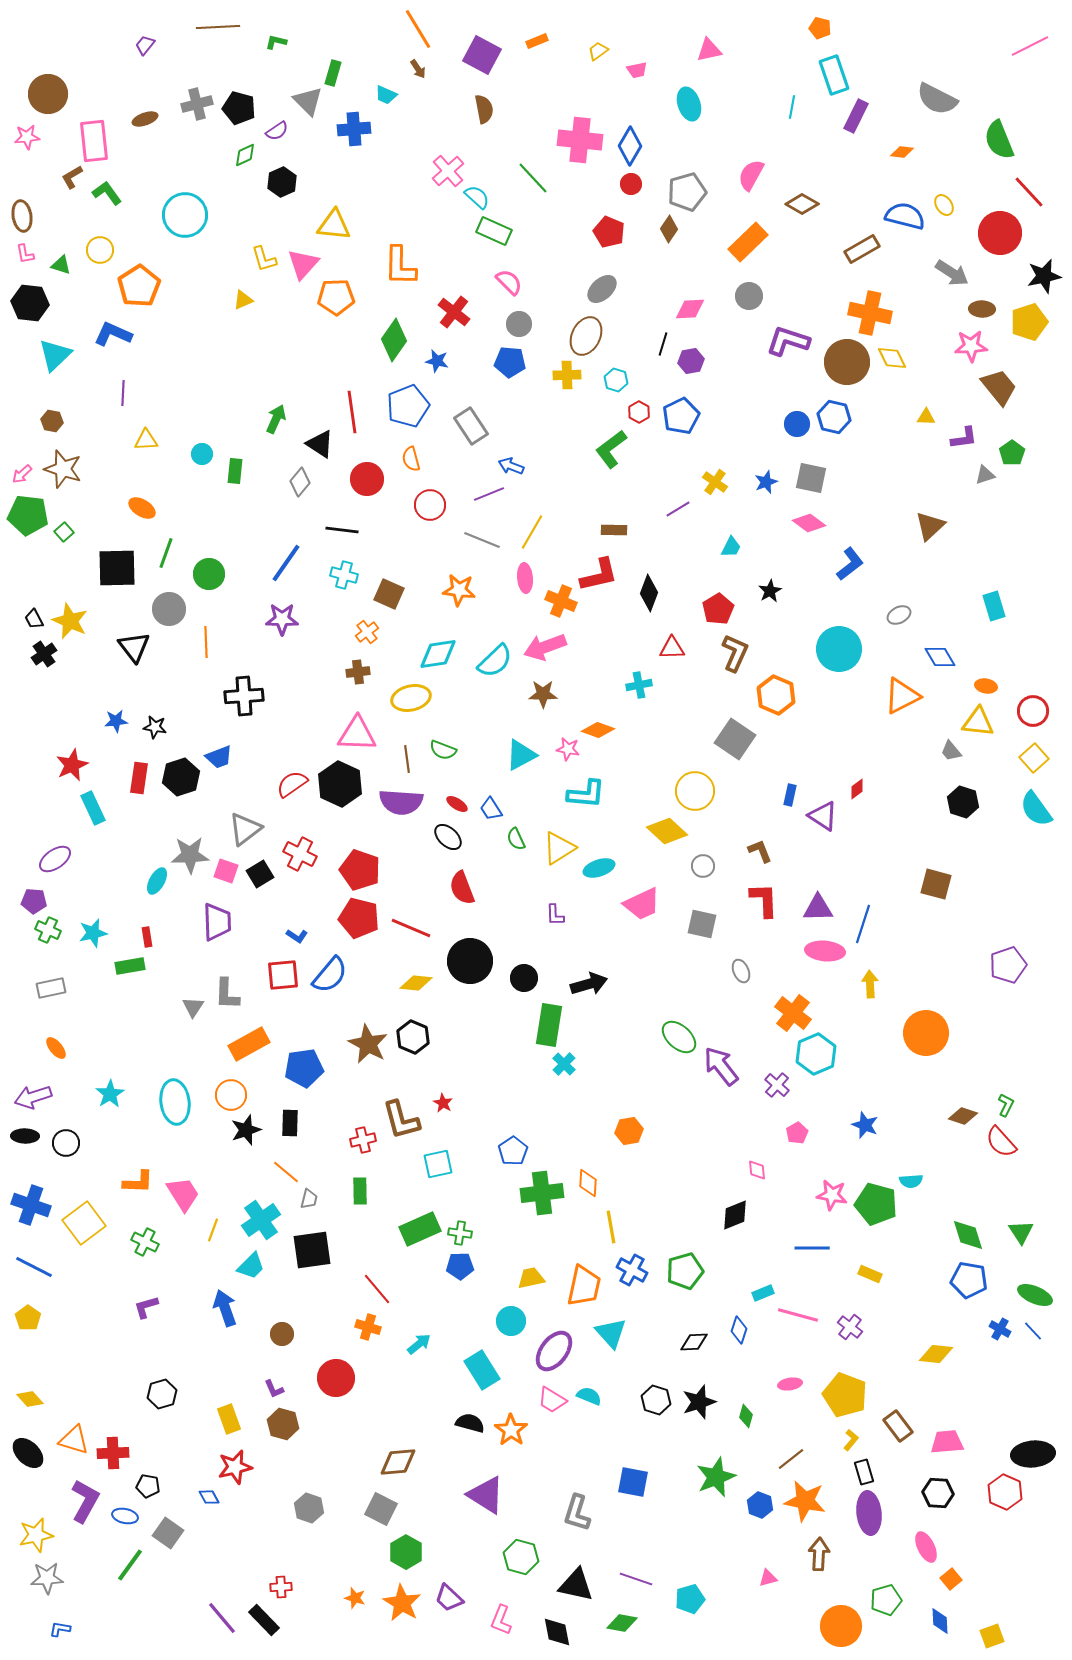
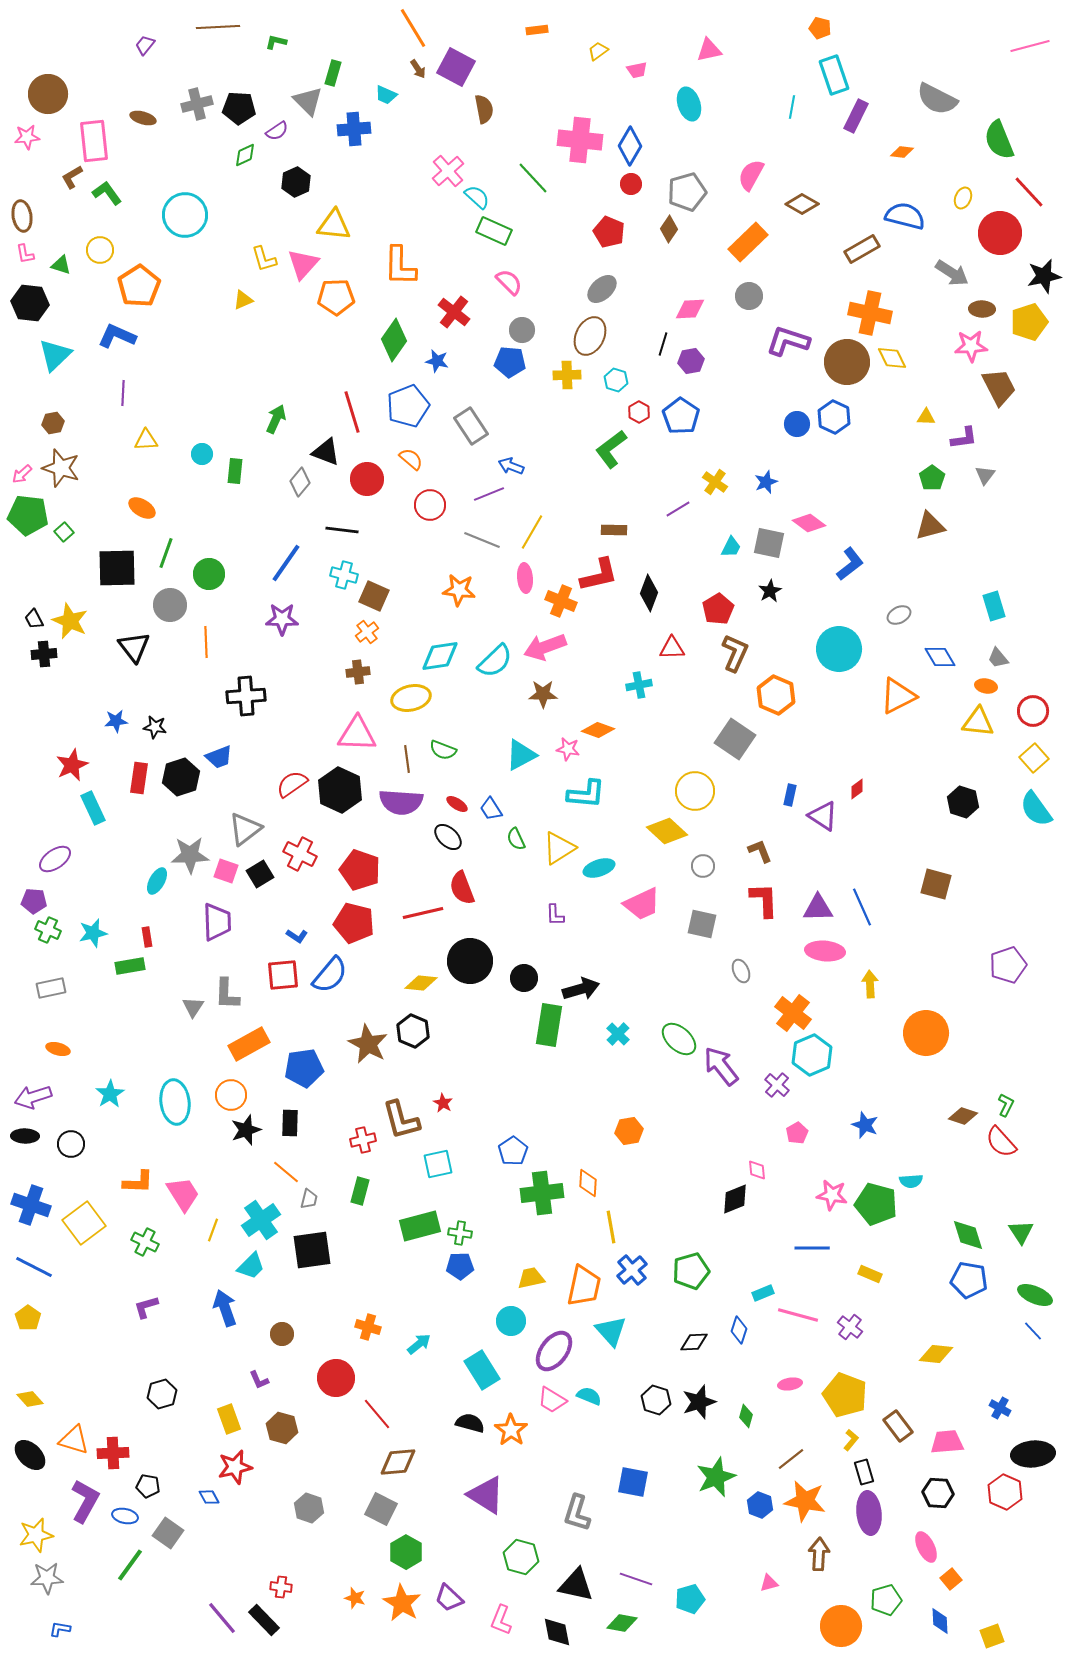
orange line at (418, 29): moved 5 px left, 1 px up
orange rectangle at (537, 41): moved 11 px up; rotated 15 degrees clockwise
pink line at (1030, 46): rotated 12 degrees clockwise
purple square at (482, 55): moved 26 px left, 12 px down
black pentagon at (239, 108): rotated 12 degrees counterclockwise
brown ellipse at (145, 119): moved 2 px left, 1 px up; rotated 35 degrees clockwise
black hexagon at (282, 182): moved 14 px right
yellow ellipse at (944, 205): moved 19 px right, 7 px up; rotated 55 degrees clockwise
gray circle at (519, 324): moved 3 px right, 6 px down
blue L-shape at (113, 334): moved 4 px right, 2 px down
brown ellipse at (586, 336): moved 4 px right
brown trapezoid at (999, 387): rotated 12 degrees clockwise
red line at (352, 412): rotated 9 degrees counterclockwise
blue pentagon at (681, 416): rotated 12 degrees counterclockwise
blue hexagon at (834, 417): rotated 12 degrees clockwise
brown hexagon at (52, 421): moved 1 px right, 2 px down; rotated 20 degrees counterclockwise
black triangle at (320, 444): moved 6 px right, 8 px down; rotated 12 degrees counterclockwise
green pentagon at (1012, 453): moved 80 px left, 25 px down
orange semicircle at (411, 459): rotated 145 degrees clockwise
brown star at (63, 469): moved 2 px left, 1 px up
gray triangle at (985, 475): rotated 35 degrees counterclockwise
gray square at (811, 478): moved 42 px left, 65 px down
brown triangle at (930, 526): rotated 28 degrees clockwise
brown square at (389, 594): moved 15 px left, 2 px down
gray circle at (169, 609): moved 1 px right, 4 px up
black cross at (44, 654): rotated 30 degrees clockwise
cyan diamond at (438, 654): moved 2 px right, 2 px down
black cross at (244, 696): moved 2 px right
orange triangle at (902, 696): moved 4 px left
gray trapezoid at (951, 751): moved 47 px right, 93 px up
black hexagon at (340, 784): moved 6 px down
red pentagon at (359, 918): moved 5 px left, 5 px down
blue line at (863, 924): moved 1 px left, 17 px up; rotated 42 degrees counterclockwise
red line at (411, 928): moved 12 px right, 15 px up; rotated 36 degrees counterclockwise
yellow diamond at (416, 983): moved 5 px right
black arrow at (589, 984): moved 8 px left, 5 px down
black hexagon at (413, 1037): moved 6 px up
green ellipse at (679, 1037): moved 2 px down
orange ellipse at (56, 1048): moved 2 px right, 1 px down; rotated 35 degrees counterclockwise
cyan hexagon at (816, 1054): moved 4 px left, 1 px down
cyan cross at (564, 1064): moved 54 px right, 30 px up
black circle at (66, 1143): moved 5 px right, 1 px down
green rectangle at (360, 1191): rotated 16 degrees clockwise
black diamond at (735, 1215): moved 16 px up
green rectangle at (420, 1229): moved 3 px up; rotated 9 degrees clockwise
blue cross at (632, 1270): rotated 20 degrees clockwise
green pentagon at (685, 1271): moved 6 px right
red line at (377, 1289): moved 125 px down
blue cross at (1000, 1329): moved 79 px down
cyan triangle at (611, 1333): moved 2 px up
purple L-shape at (274, 1389): moved 15 px left, 9 px up
brown hexagon at (283, 1424): moved 1 px left, 4 px down
black ellipse at (28, 1453): moved 2 px right, 2 px down
pink triangle at (768, 1578): moved 1 px right, 5 px down
red cross at (281, 1587): rotated 10 degrees clockwise
